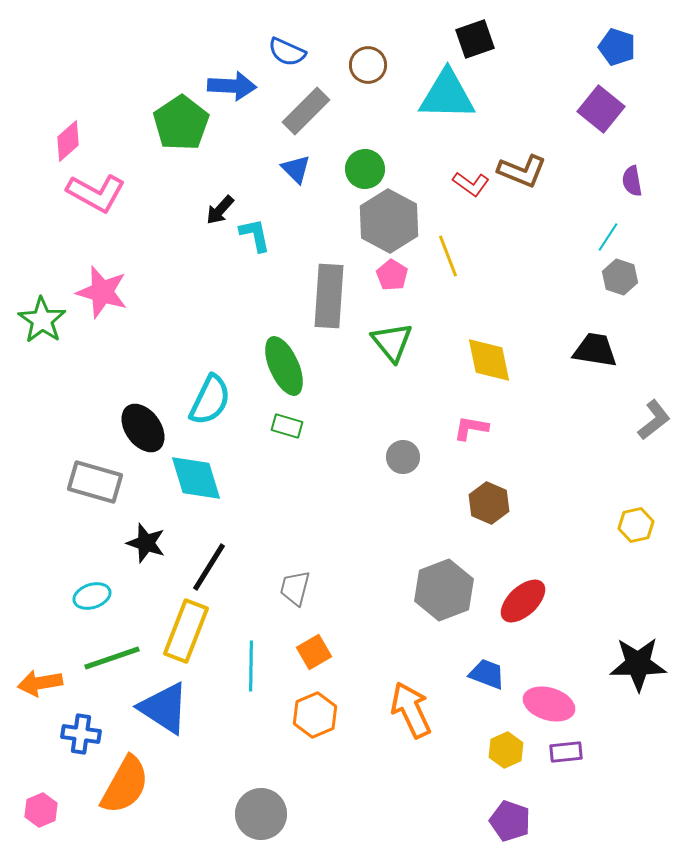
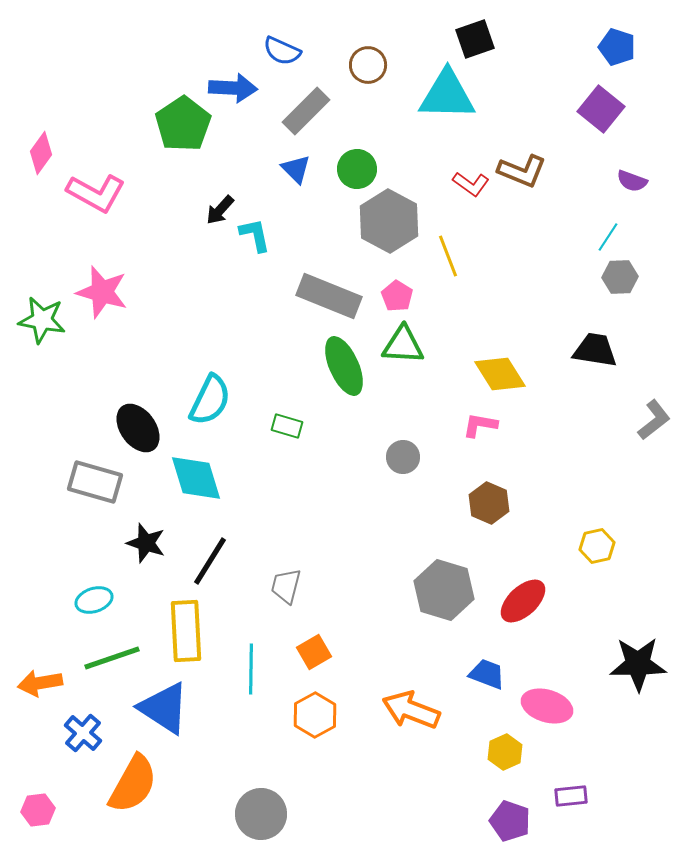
blue semicircle at (287, 52): moved 5 px left, 1 px up
blue arrow at (232, 86): moved 1 px right, 2 px down
green pentagon at (181, 123): moved 2 px right, 1 px down
pink diamond at (68, 141): moved 27 px left, 12 px down; rotated 12 degrees counterclockwise
green circle at (365, 169): moved 8 px left
purple semicircle at (632, 181): rotated 60 degrees counterclockwise
pink pentagon at (392, 275): moved 5 px right, 21 px down
gray hexagon at (620, 277): rotated 20 degrees counterclockwise
gray rectangle at (329, 296): rotated 72 degrees counterclockwise
green star at (42, 320): rotated 24 degrees counterclockwise
green triangle at (392, 342): moved 11 px right, 3 px down; rotated 48 degrees counterclockwise
yellow diamond at (489, 360): moved 11 px right, 14 px down; rotated 20 degrees counterclockwise
green ellipse at (284, 366): moved 60 px right
black ellipse at (143, 428): moved 5 px left
pink L-shape at (471, 428): moved 9 px right, 3 px up
yellow hexagon at (636, 525): moved 39 px left, 21 px down
black line at (209, 567): moved 1 px right, 6 px up
gray trapezoid at (295, 588): moved 9 px left, 2 px up
gray hexagon at (444, 590): rotated 22 degrees counterclockwise
cyan ellipse at (92, 596): moved 2 px right, 4 px down
yellow rectangle at (186, 631): rotated 24 degrees counterclockwise
cyan line at (251, 666): moved 3 px down
pink ellipse at (549, 704): moved 2 px left, 2 px down
orange arrow at (411, 710): rotated 44 degrees counterclockwise
orange hexagon at (315, 715): rotated 6 degrees counterclockwise
blue cross at (81, 734): moved 2 px right, 1 px up; rotated 33 degrees clockwise
yellow hexagon at (506, 750): moved 1 px left, 2 px down
purple rectangle at (566, 752): moved 5 px right, 44 px down
orange semicircle at (125, 785): moved 8 px right, 1 px up
pink hexagon at (41, 810): moved 3 px left; rotated 16 degrees clockwise
